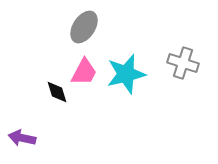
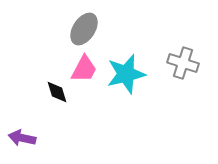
gray ellipse: moved 2 px down
pink trapezoid: moved 3 px up
